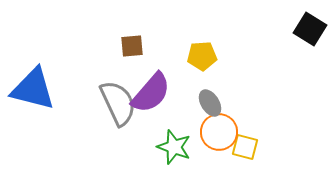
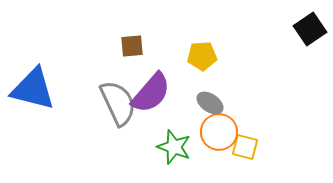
black square: rotated 24 degrees clockwise
gray ellipse: rotated 24 degrees counterclockwise
